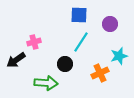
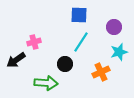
purple circle: moved 4 px right, 3 px down
cyan star: moved 4 px up
orange cross: moved 1 px right, 1 px up
